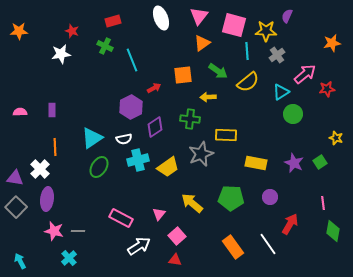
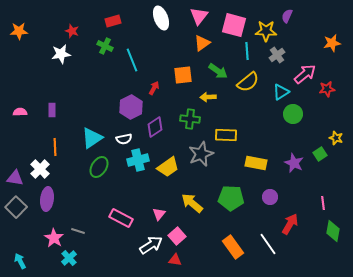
red arrow at (154, 88): rotated 32 degrees counterclockwise
green square at (320, 162): moved 8 px up
pink star at (54, 231): moved 7 px down; rotated 18 degrees clockwise
gray line at (78, 231): rotated 16 degrees clockwise
white arrow at (139, 246): moved 12 px right, 1 px up
